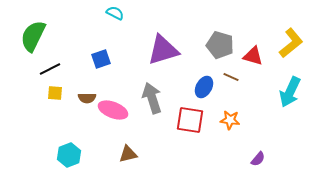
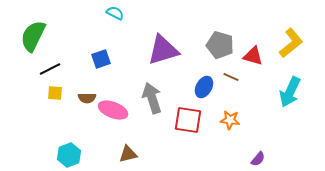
red square: moved 2 px left
